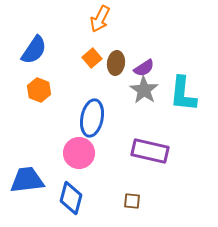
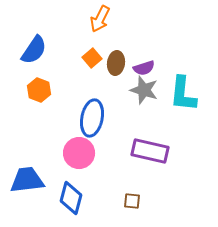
purple semicircle: rotated 15 degrees clockwise
gray star: rotated 16 degrees counterclockwise
